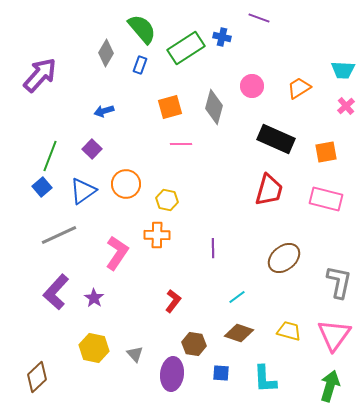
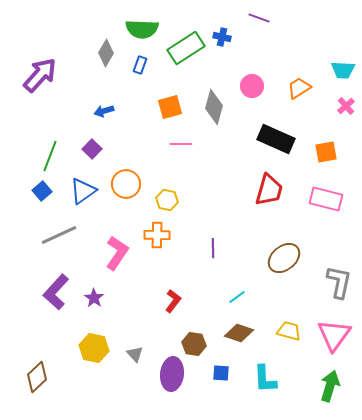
green semicircle at (142, 29): rotated 132 degrees clockwise
blue square at (42, 187): moved 4 px down
